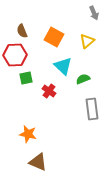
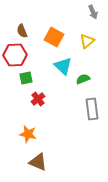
gray arrow: moved 1 px left, 1 px up
red cross: moved 11 px left, 8 px down; rotated 16 degrees clockwise
